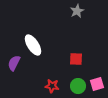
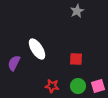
white ellipse: moved 4 px right, 4 px down
pink square: moved 1 px right, 2 px down
